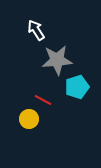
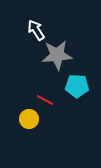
gray star: moved 5 px up
cyan pentagon: moved 1 px up; rotated 20 degrees clockwise
red line: moved 2 px right
